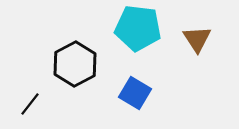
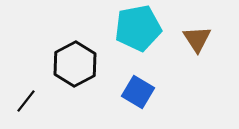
cyan pentagon: rotated 18 degrees counterclockwise
blue square: moved 3 px right, 1 px up
black line: moved 4 px left, 3 px up
